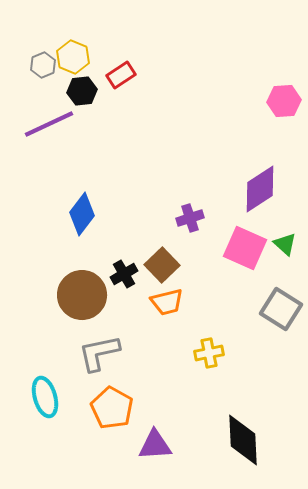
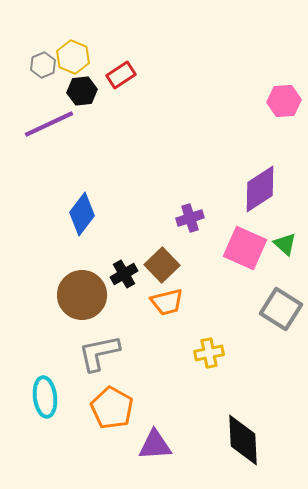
cyan ellipse: rotated 9 degrees clockwise
